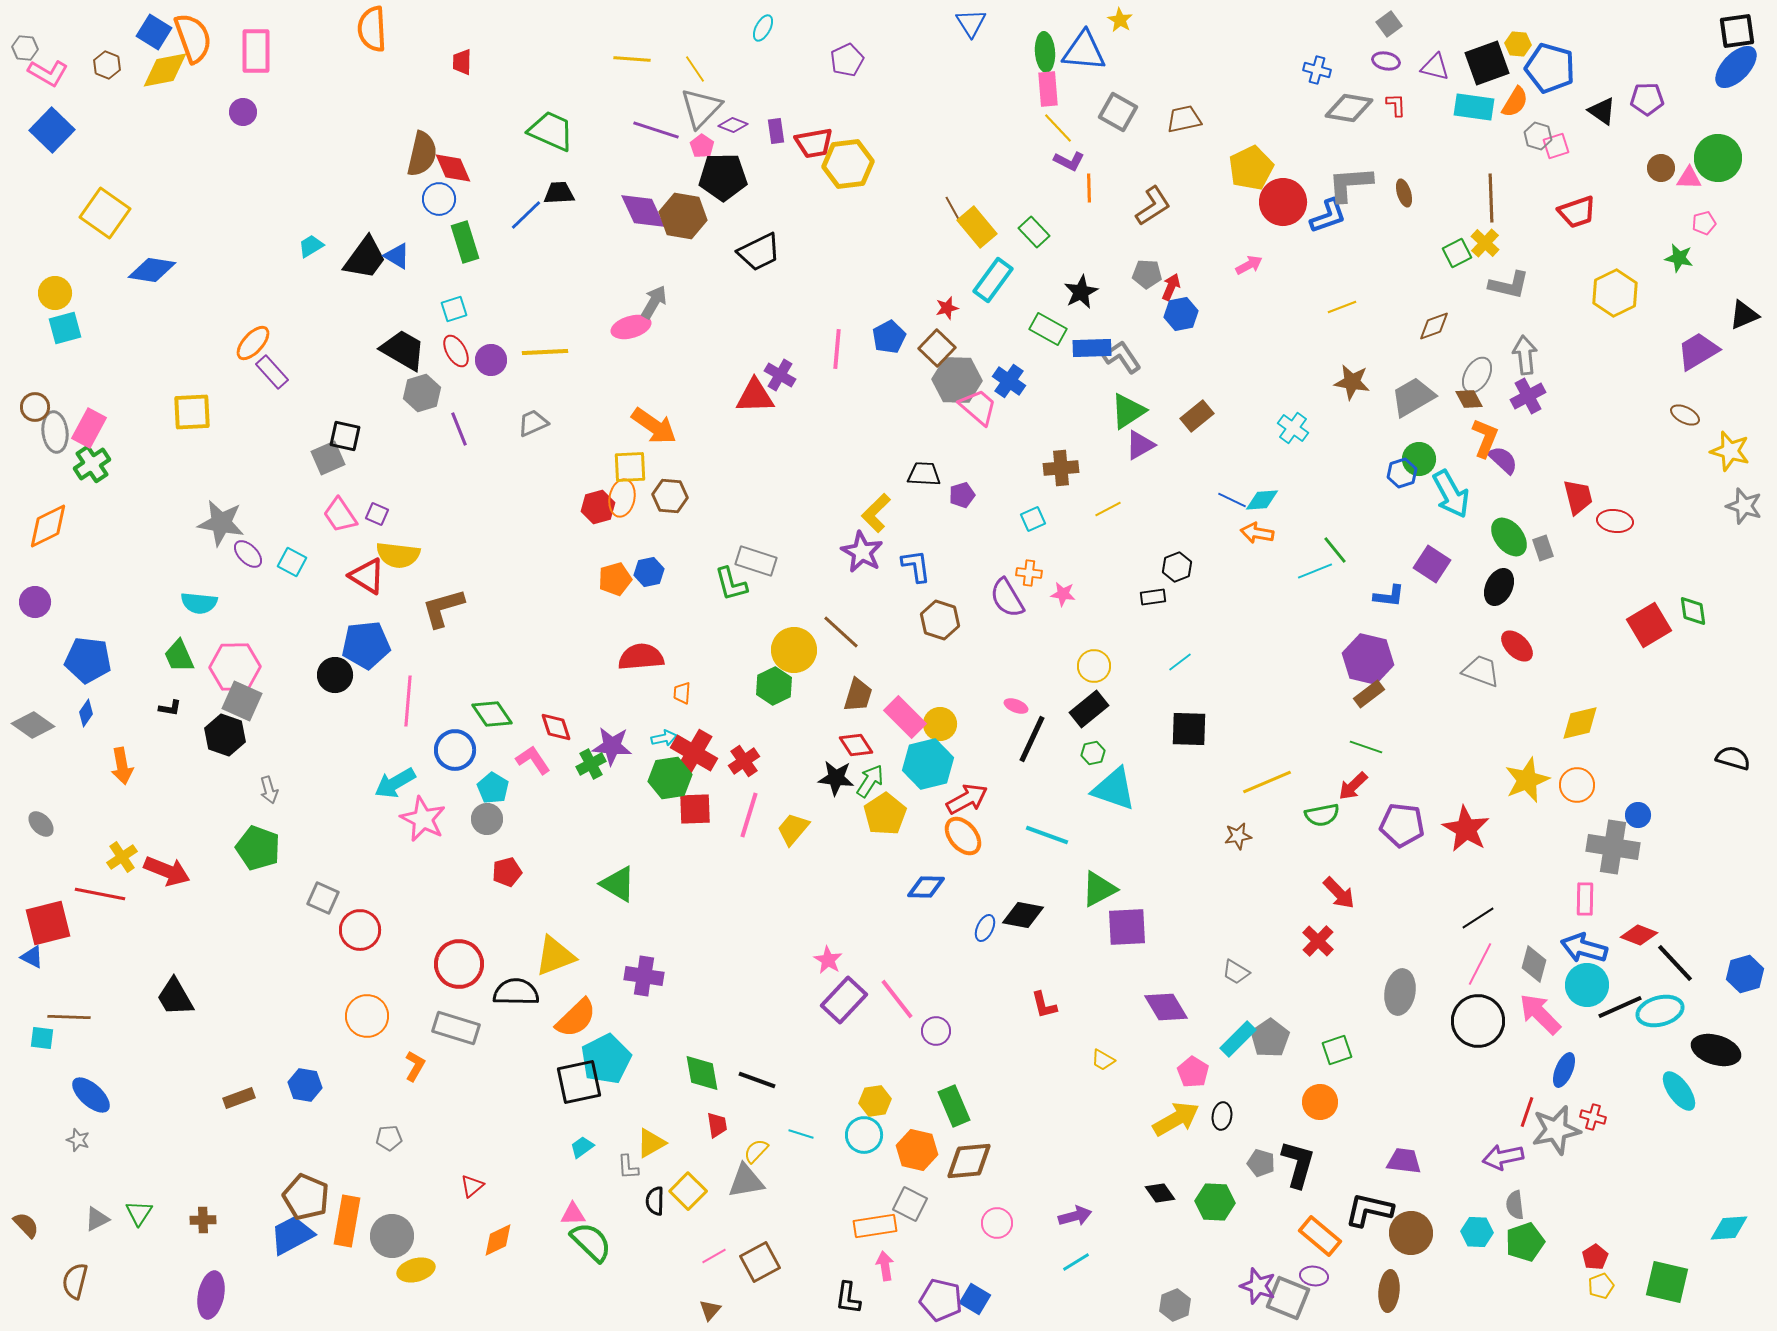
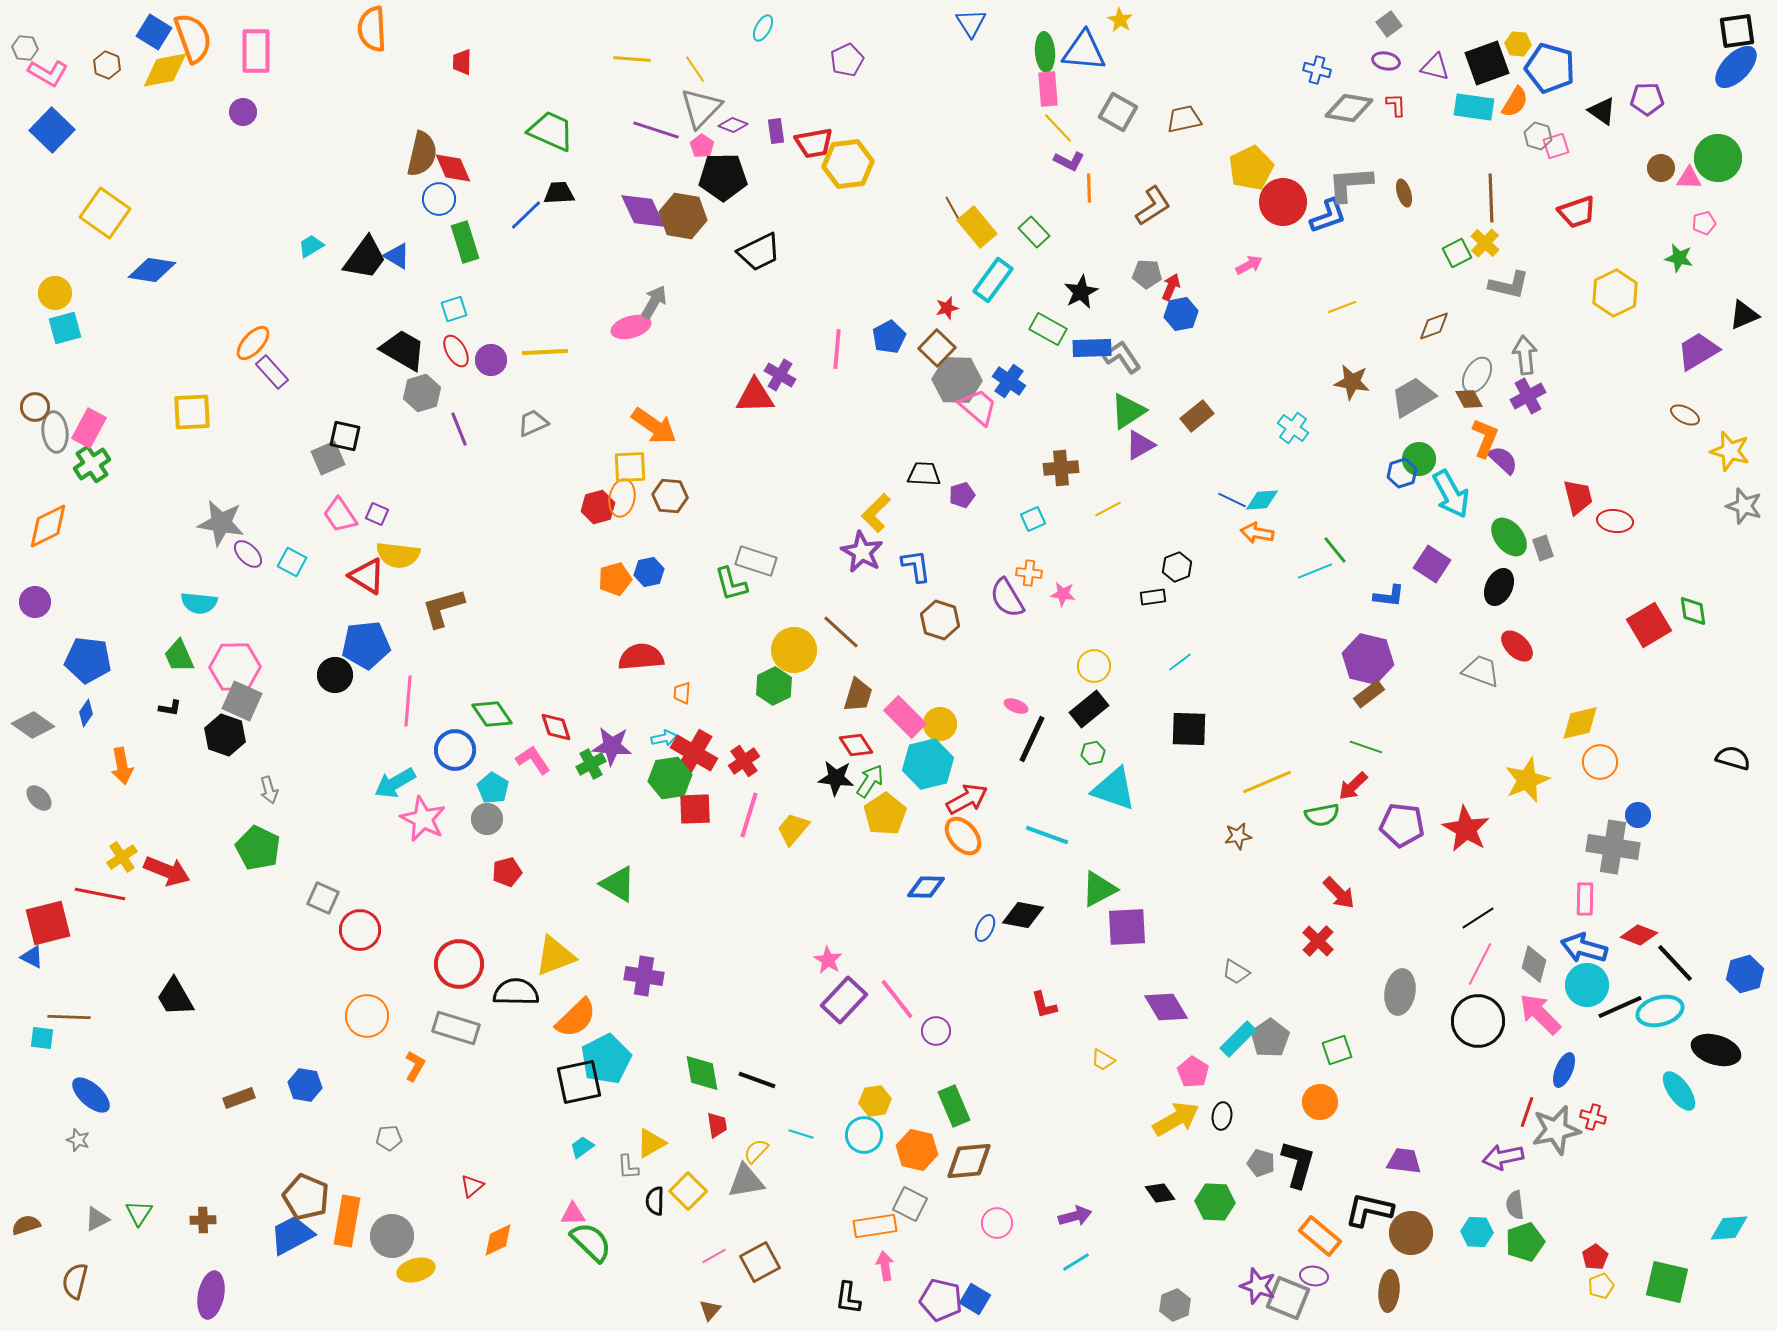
orange circle at (1577, 785): moved 23 px right, 23 px up
gray ellipse at (41, 824): moved 2 px left, 26 px up
green pentagon at (258, 848): rotated 6 degrees clockwise
brown semicircle at (26, 1225): rotated 64 degrees counterclockwise
